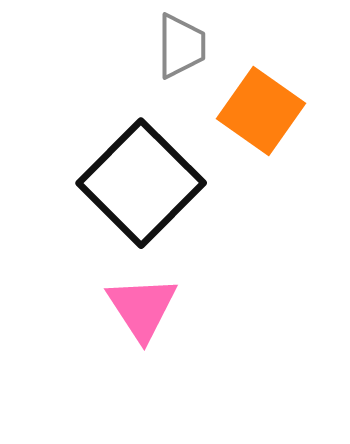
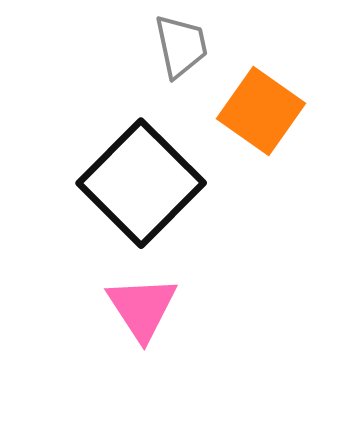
gray trapezoid: rotated 12 degrees counterclockwise
